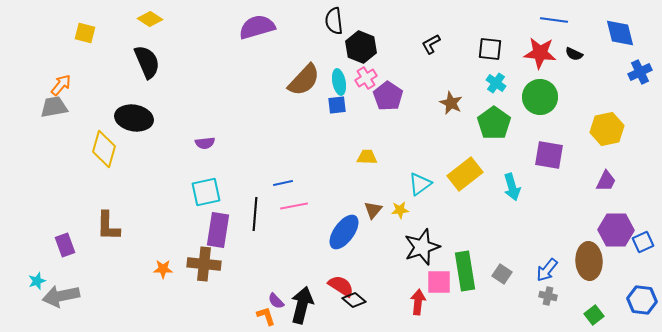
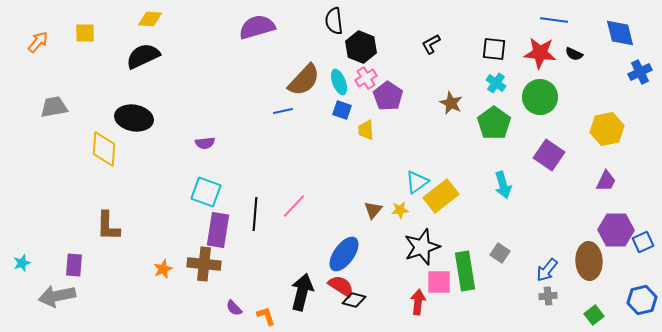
yellow diamond at (150, 19): rotated 30 degrees counterclockwise
yellow square at (85, 33): rotated 15 degrees counterclockwise
black square at (490, 49): moved 4 px right
black semicircle at (147, 62): moved 4 px left, 6 px up; rotated 92 degrees counterclockwise
cyan ellipse at (339, 82): rotated 10 degrees counterclockwise
orange arrow at (61, 85): moved 23 px left, 43 px up
blue square at (337, 105): moved 5 px right, 5 px down; rotated 24 degrees clockwise
yellow diamond at (104, 149): rotated 12 degrees counterclockwise
purple square at (549, 155): rotated 24 degrees clockwise
yellow trapezoid at (367, 157): moved 1 px left, 27 px up; rotated 95 degrees counterclockwise
yellow rectangle at (465, 174): moved 24 px left, 22 px down
blue line at (283, 183): moved 72 px up
cyan triangle at (420, 184): moved 3 px left, 2 px up
cyan arrow at (512, 187): moved 9 px left, 2 px up
cyan square at (206, 192): rotated 32 degrees clockwise
pink line at (294, 206): rotated 36 degrees counterclockwise
blue ellipse at (344, 232): moved 22 px down
purple rectangle at (65, 245): moved 9 px right, 20 px down; rotated 25 degrees clockwise
orange star at (163, 269): rotated 24 degrees counterclockwise
gray square at (502, 274): moved 2 px left, 21 px up
cyan star at (37, 281): moved 15 px left, 18 px up
gray arrow at (61, 296): moved 4 px left
gray cross at (548, 296): rotated 18 degrees counterclockwise
black diamond at (354, 300): rotated 25 degrees counterclockwise
blue hexagon at (642, 300): rotated 20 degrees counterclockwise
purple semicircle at (276, 301): moved 42 px left, 7 px down
black arrow at (302, 305): moved 13 px up
